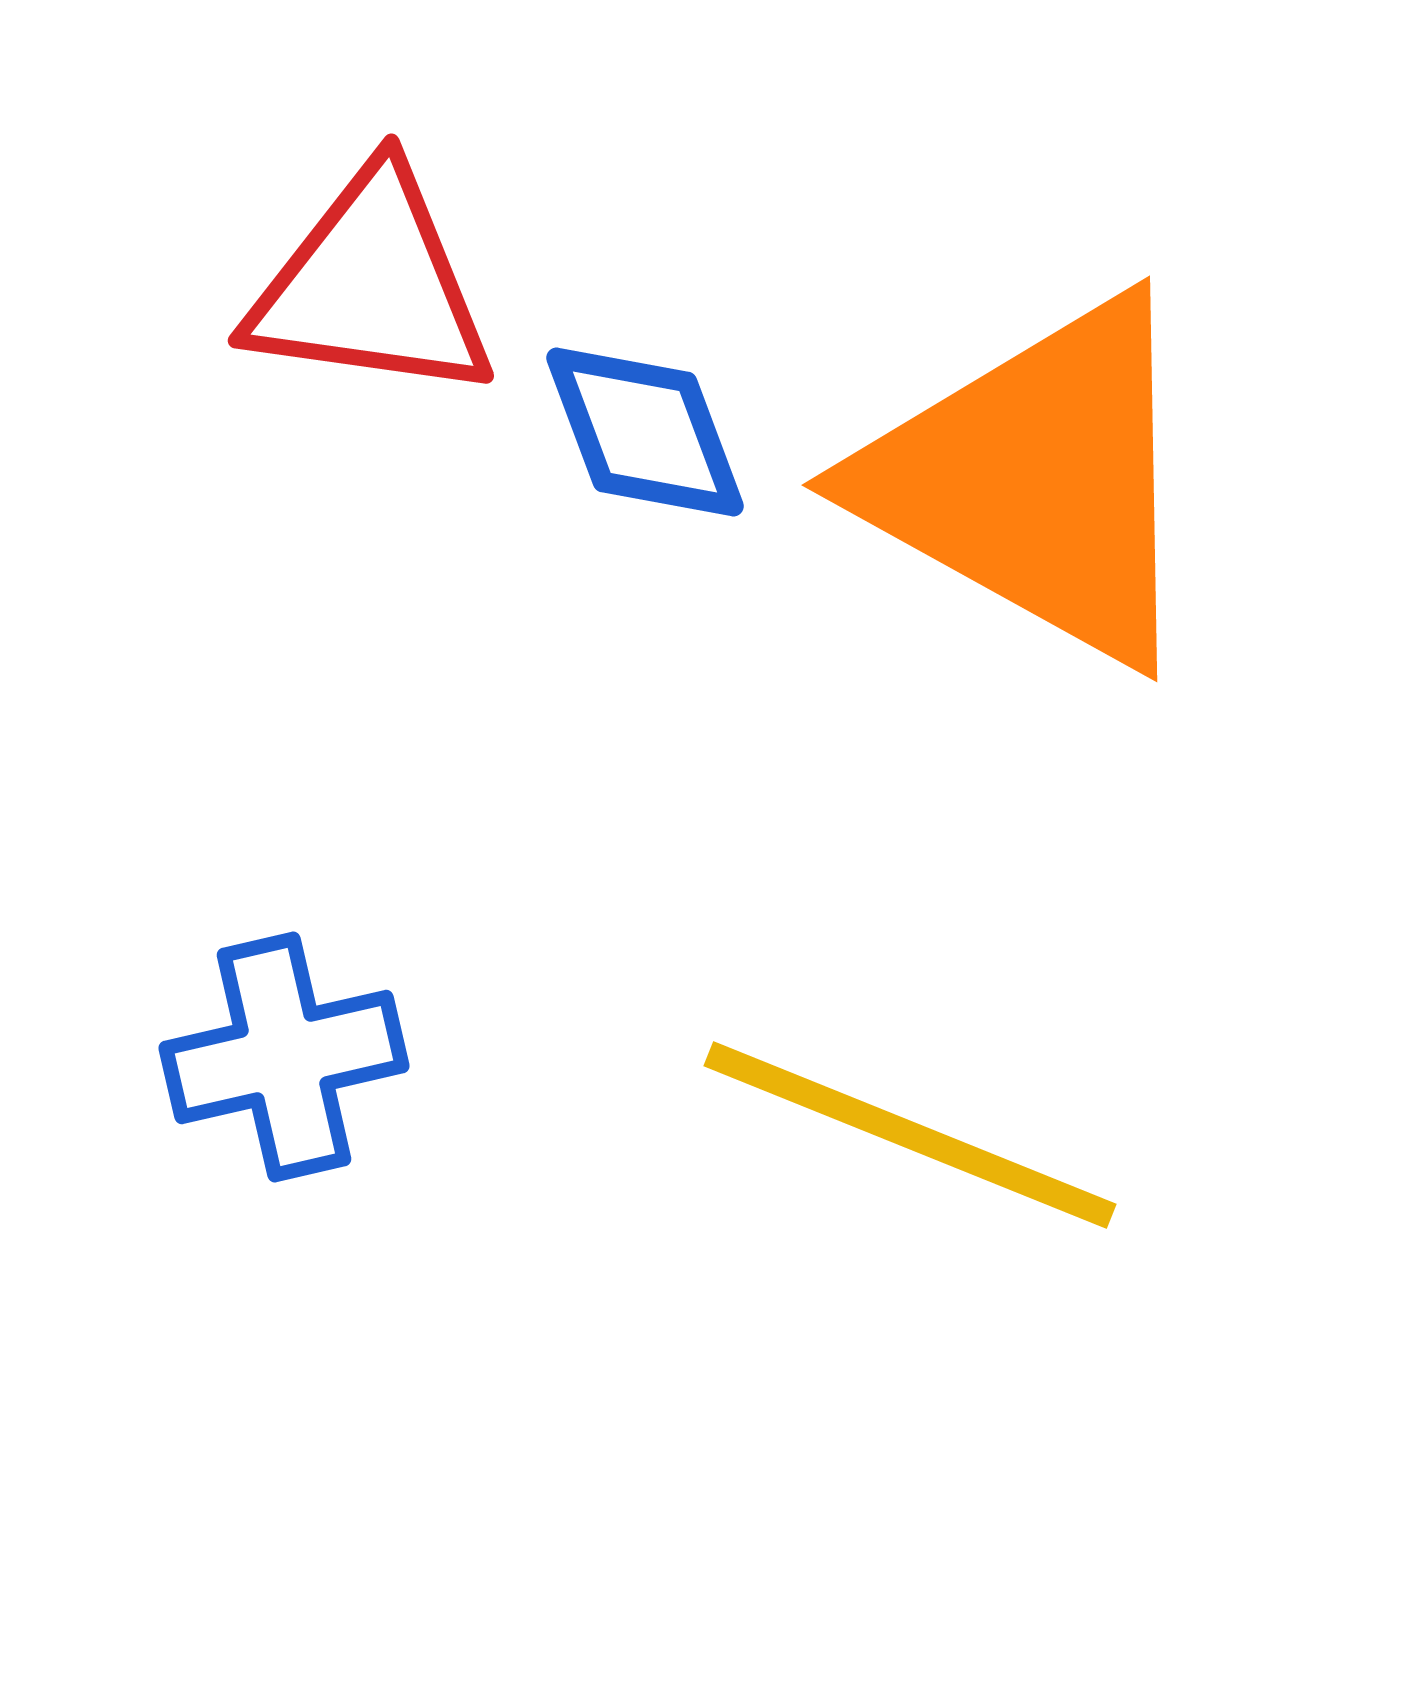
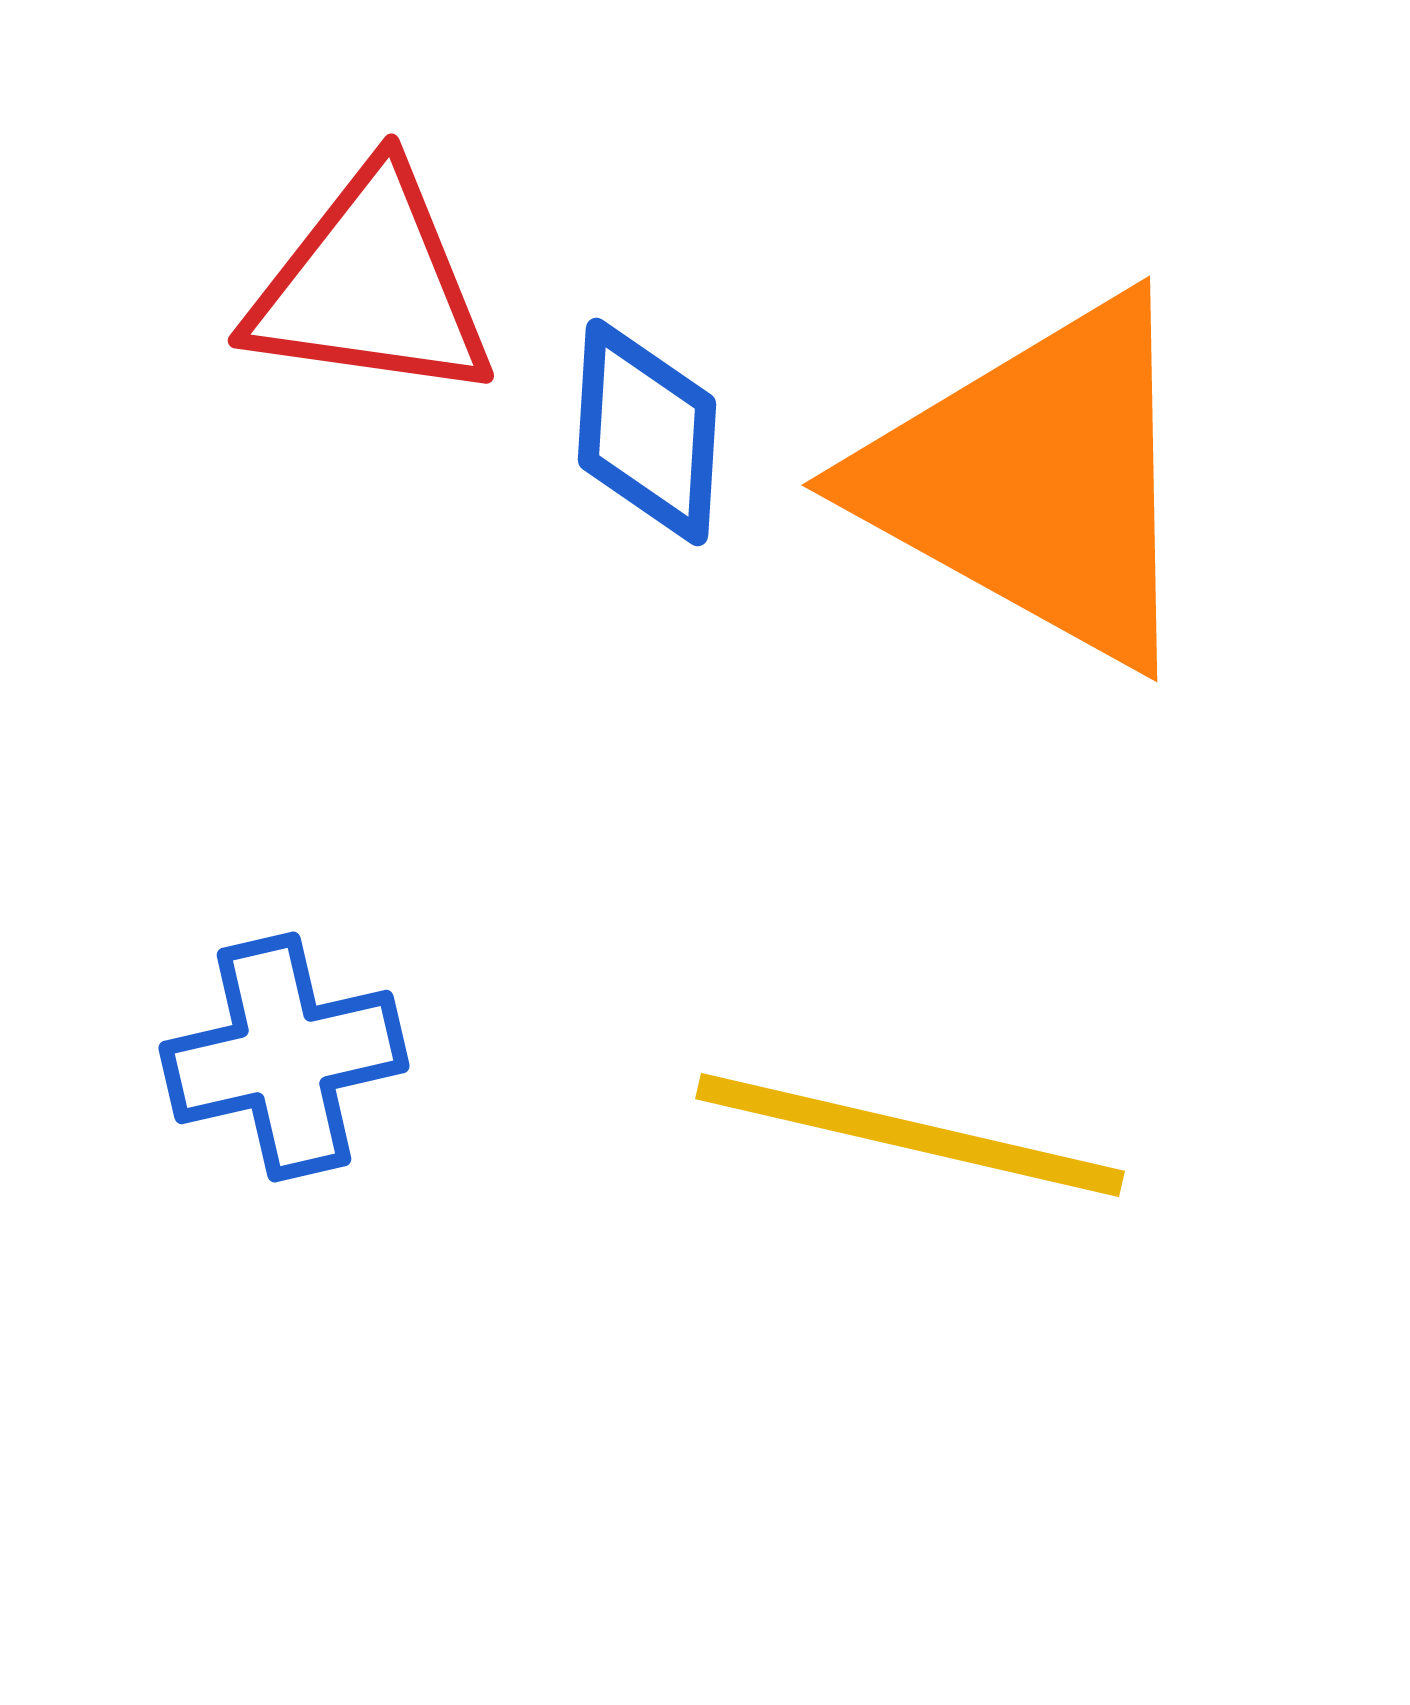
blue diamond: moved 2 px right; rotated 24 degrees clockwise
yellow line: rotated 9 degrees counterclockwise
